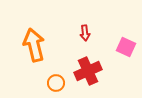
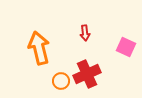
orange arrow: moved 5 px right, 3 px down
red cross: moved 1 px left, 3 px down
orange circle: moved 5 px right, 2 px up
